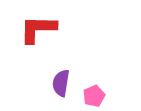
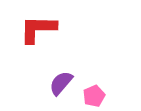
purple semicircle: rotated 32 degrees clockwise
